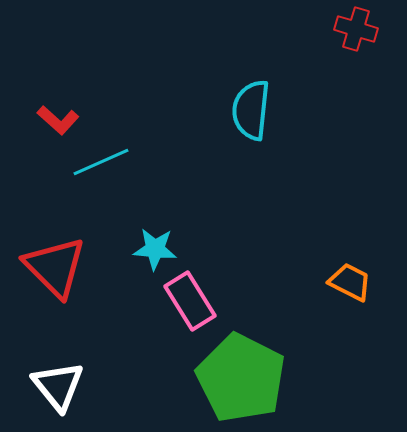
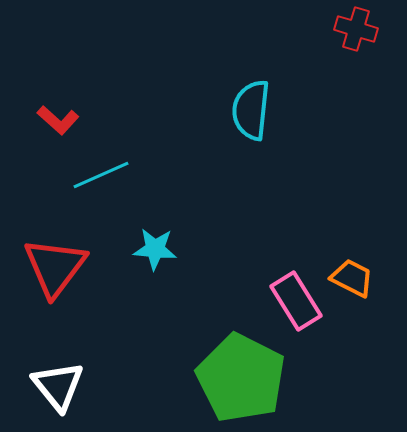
cyan line: moved 13 px down
red triangle: rotated 22 degrees clockwise
orange trapezoid: moved 2 px right, 4 px up
pink rectangle: moved 106 px right
